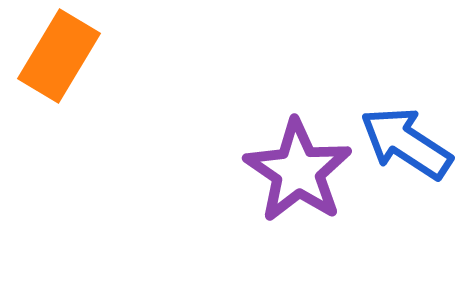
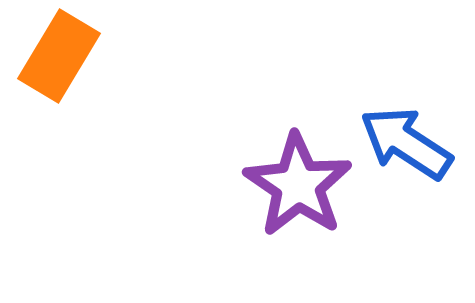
purple star: moved 14 px down
